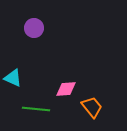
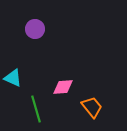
purple circle: moved 1 px right, 1 px down
pink diamond: moved 3 px left, 2 px up
green line: rotated 68 degrees clockwise
